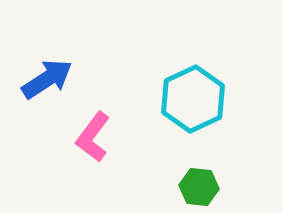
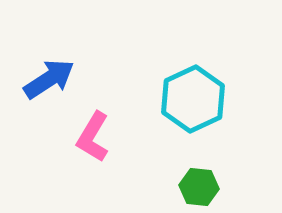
blue arrow: moved 2 px right
pink L-shape: rotated 6 degrees counterclockwise
